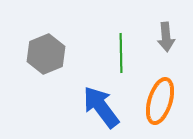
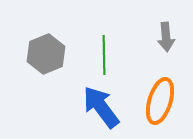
green line: moved 17 px left, 2 px down
